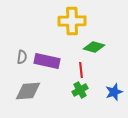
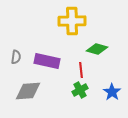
green diamond: moved 3 px right, 2 px down
gray semicircle: moved 6 px left
blue star: moved 2 px left; rotated 18 degrees counterclockwise
